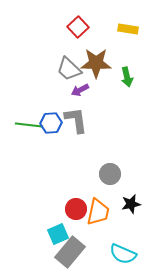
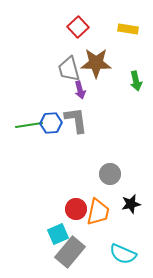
gray trapezoid: rotated 32 degrees clockwise
green arrow: moved 9 px right, 4 px down
purple arrow: rotated 78 degrees counterclockwise
green line: rotated 16 degrees counterclockwise
